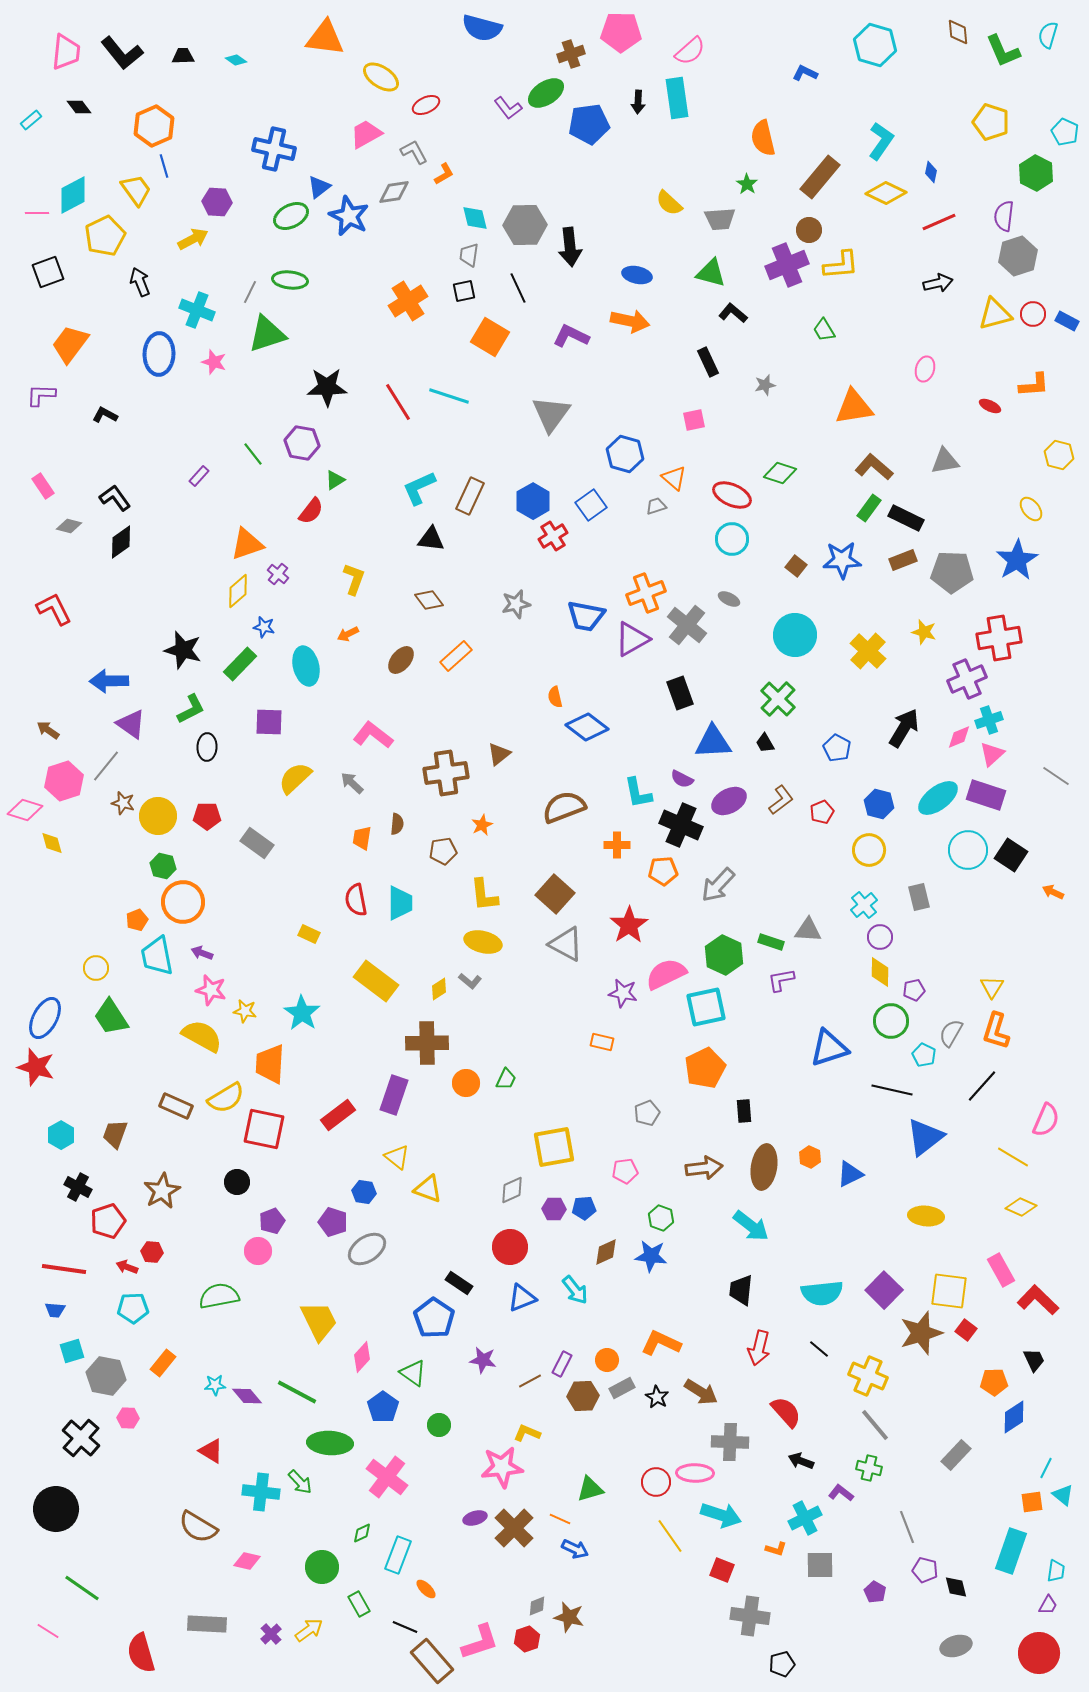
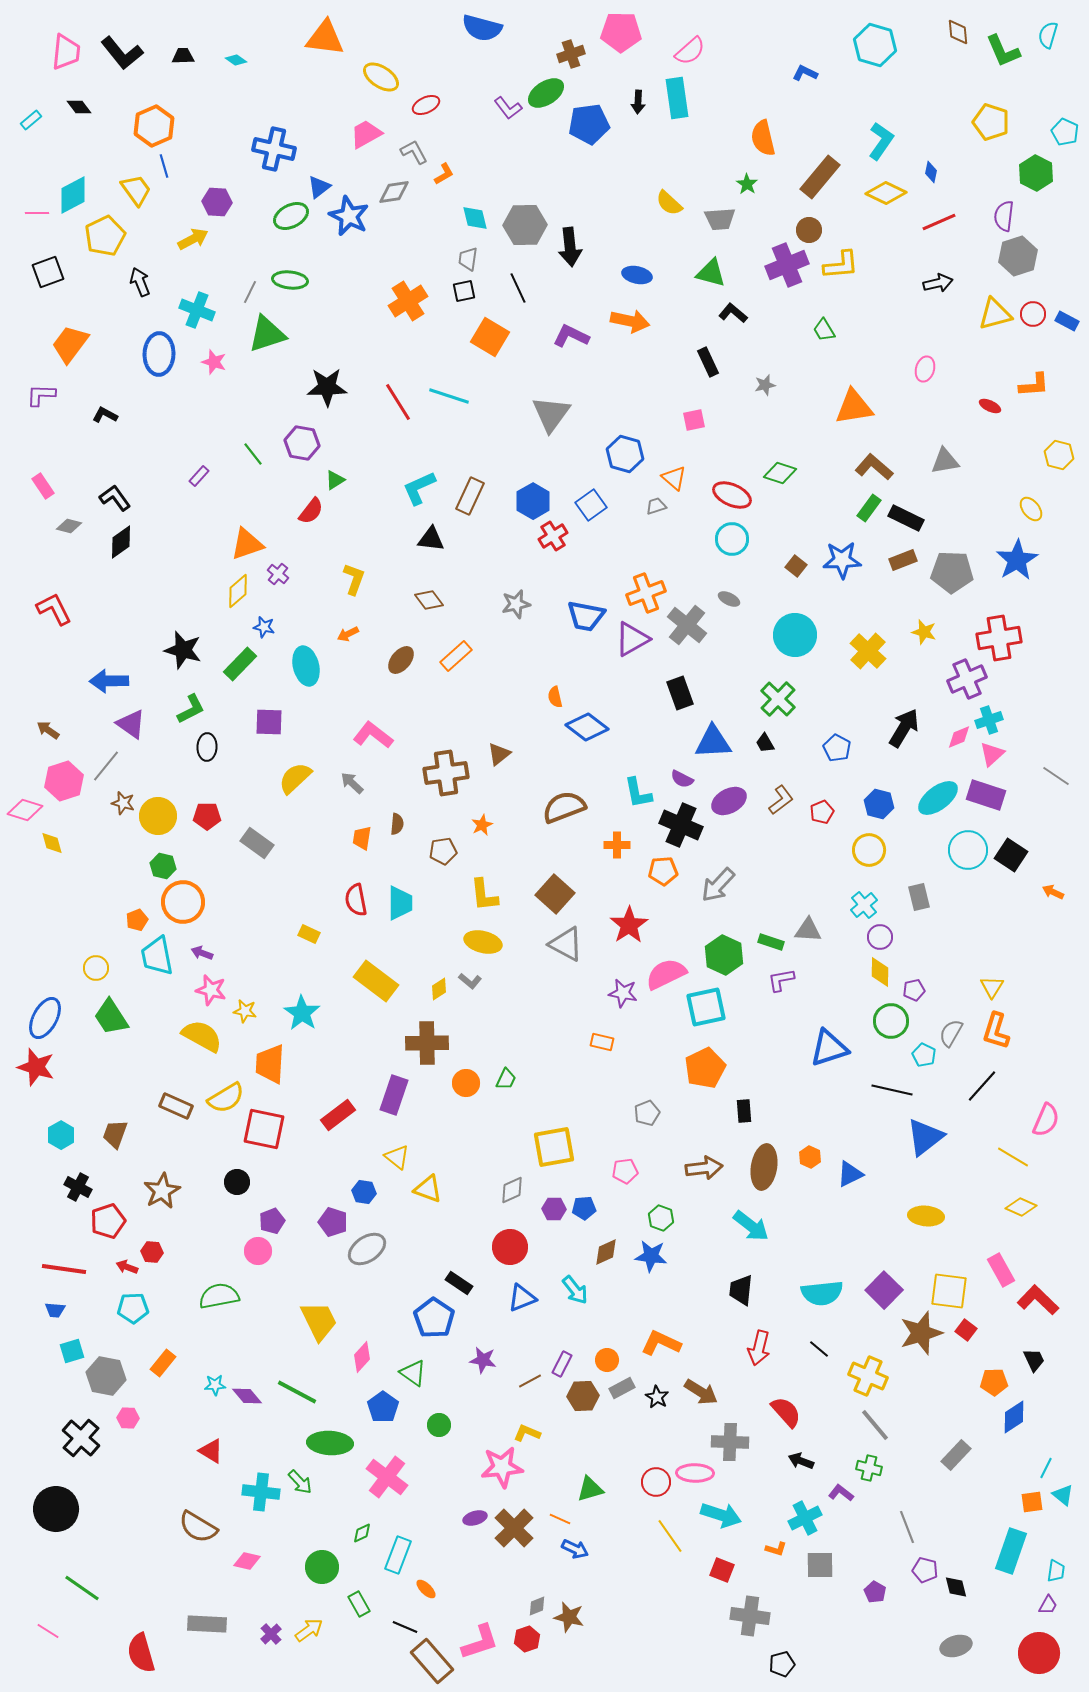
gray trapezoid at (469, 255): moved 1 px left, 4 px down
